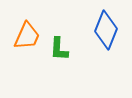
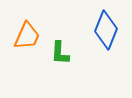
green L-shape: moved 1 px right, 4 px down
